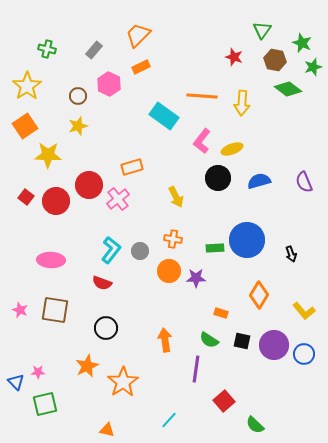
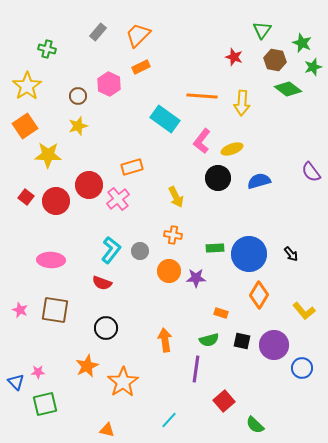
gray rectangle at (94, 50): moved 4 px right, 18 px up
cyan rectangle at (164, 116): moved 1 px right, 3 px down
purple semicircle at (304, 182): moved 7 px right, 10 px up; rotated 15 degrees counterclockwise
orange cross at (173, 239): moved 4 px up
blue circle at (247, 240): moved 2 px right, 14 px down
black arrow at (291, 254): rotated 21 degrees counterclockwise
green semicircle at (209, 340): rotated 48 degrees counterclockwise
blue circle at (304, 354): moved 2 px left, 14 px down
